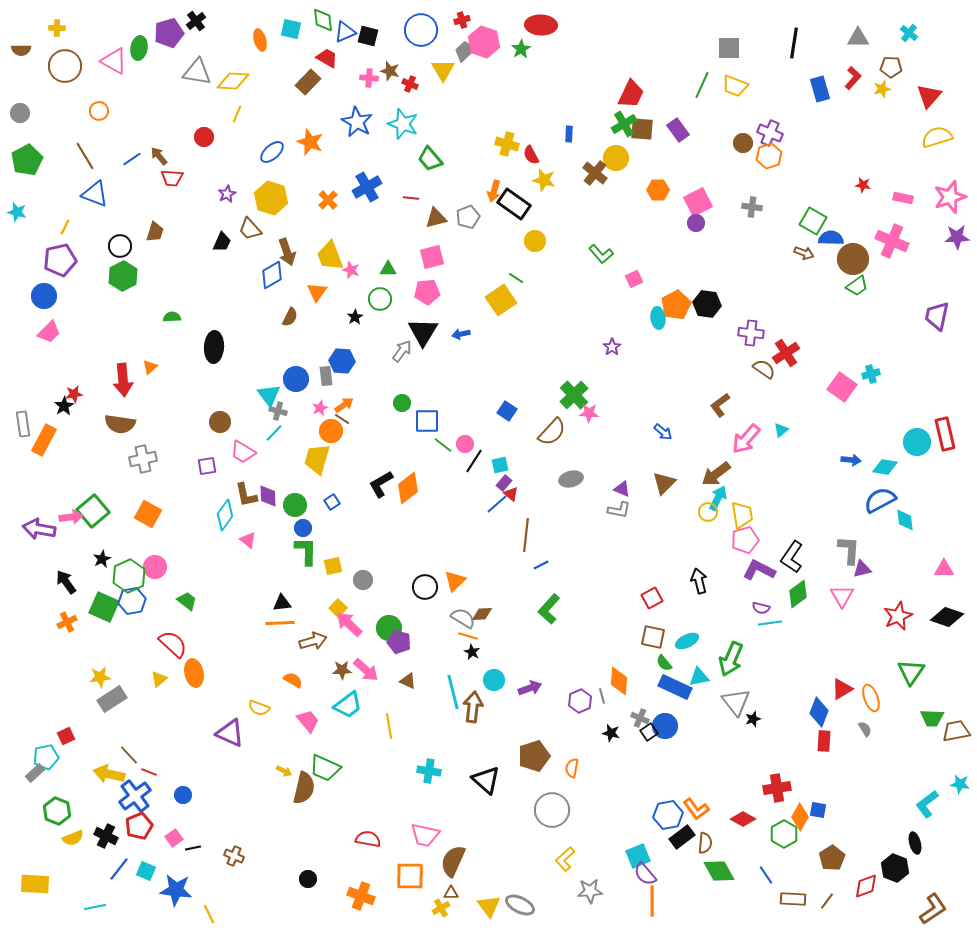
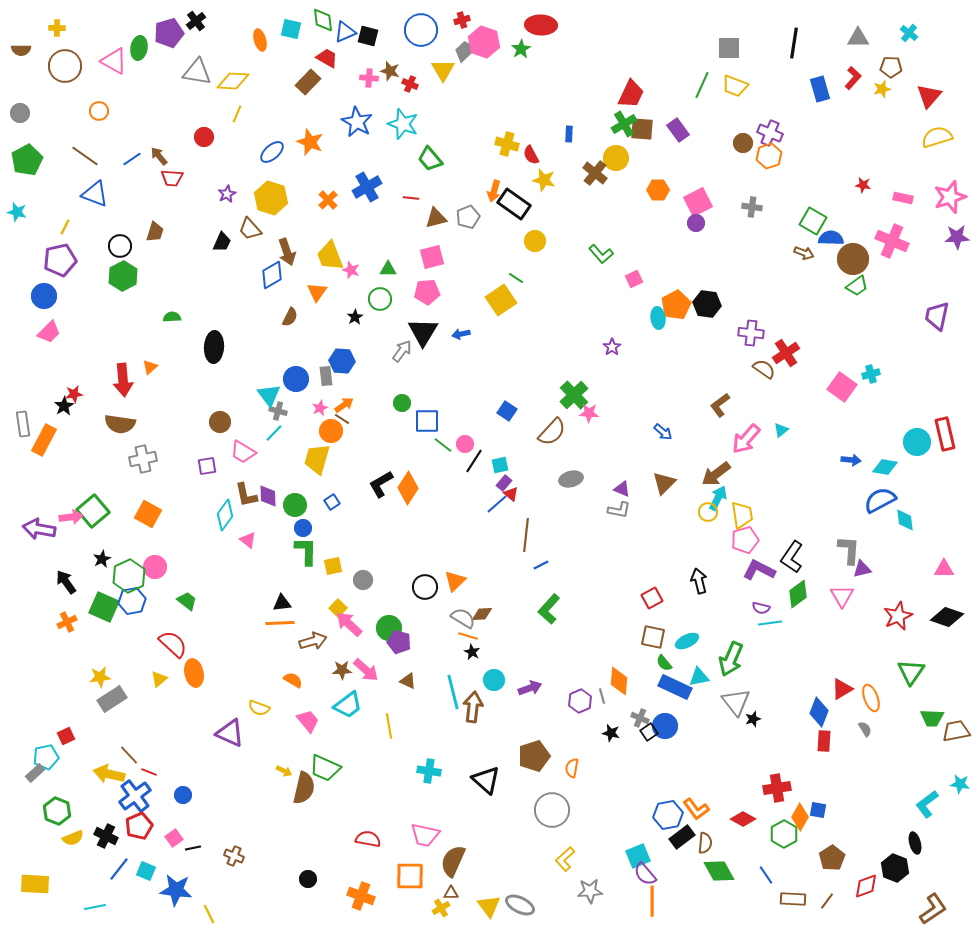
brown line at (85, 156): rotated 24 degrees counterclockwise
orange diamond at (408, 488): rotated 20 degrees counterclockwise
